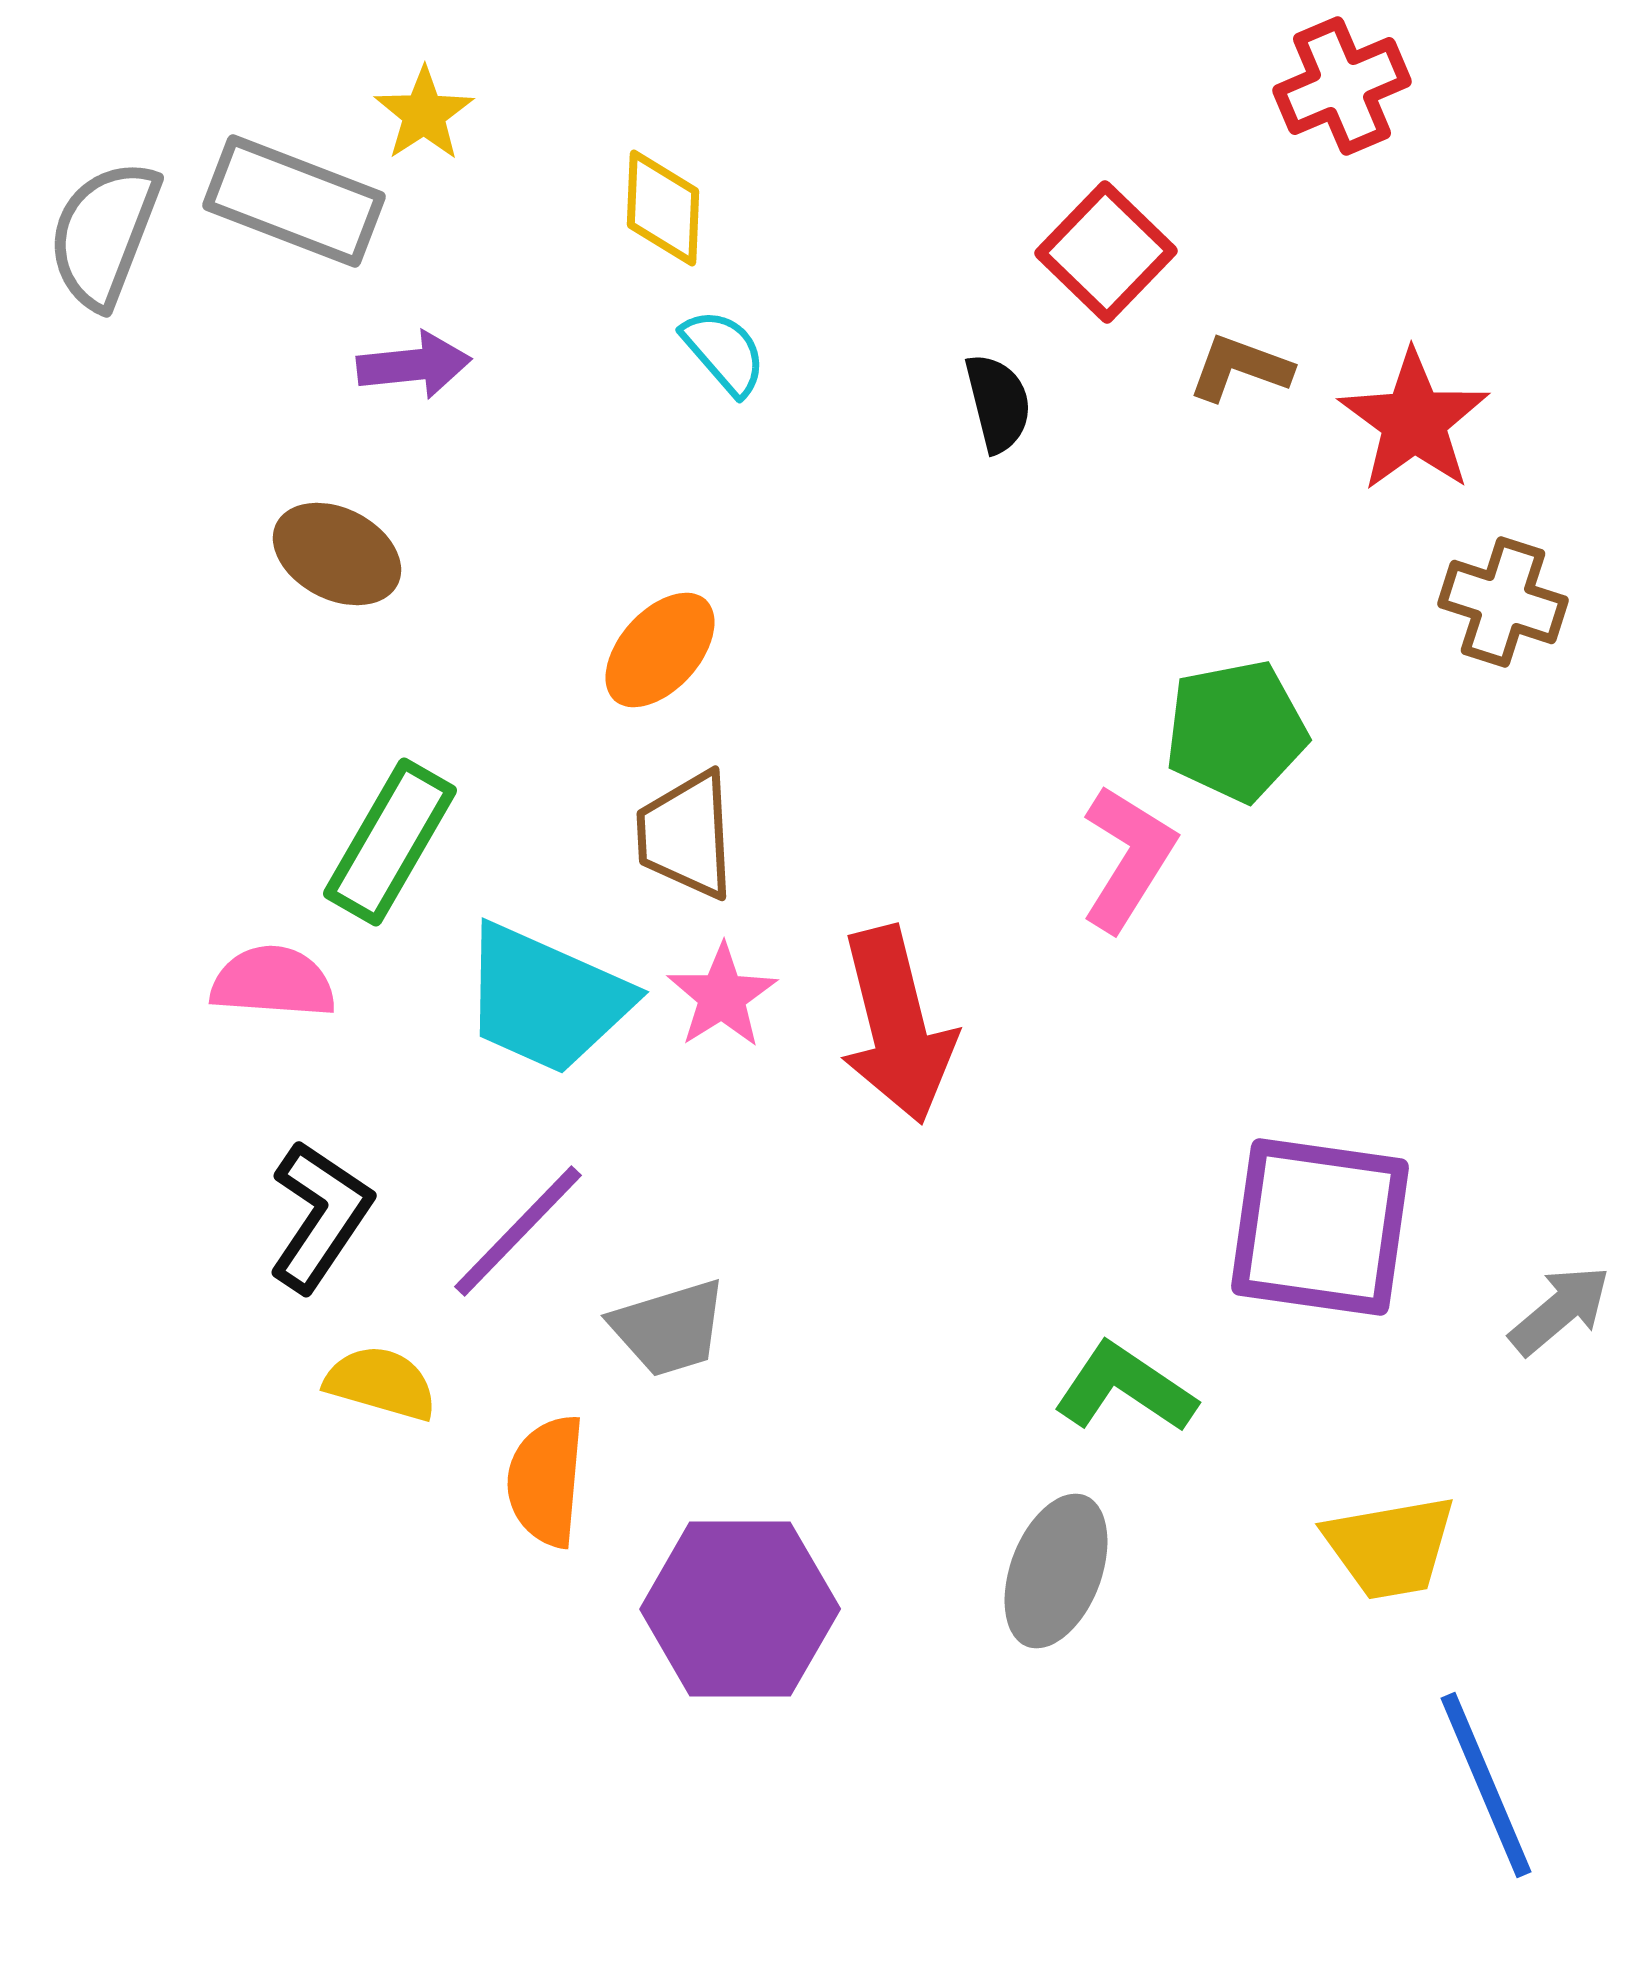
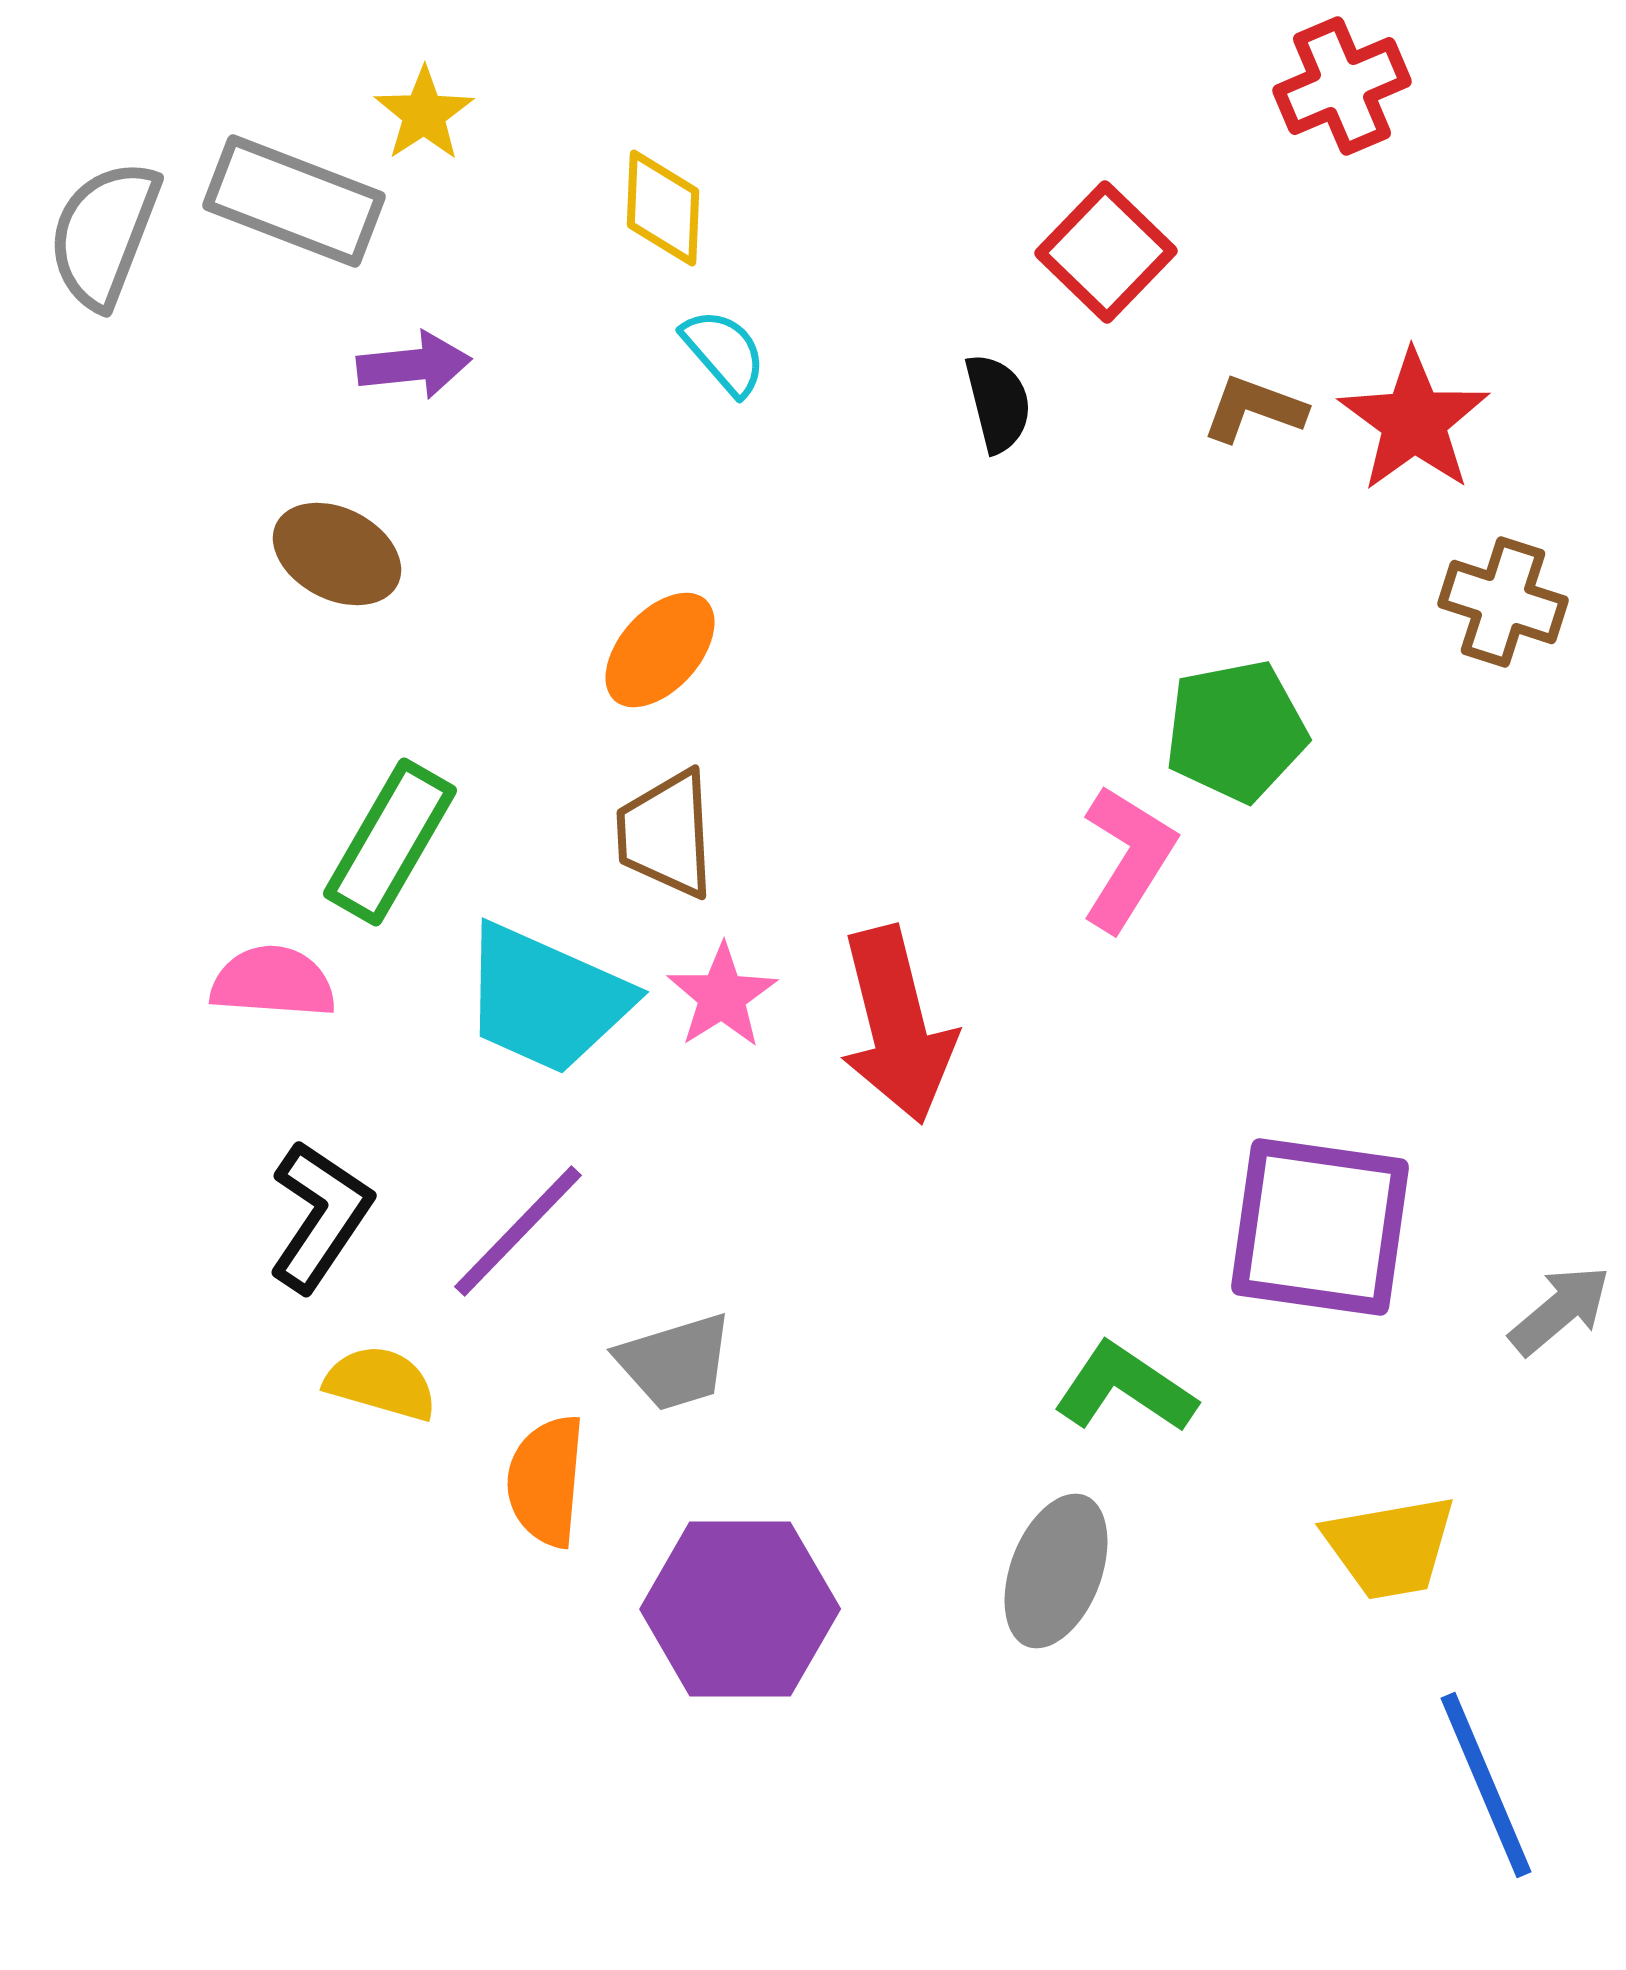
brown L-shape: moved 14 px right, 41 px down
brown trapezoid: moved 20 px left, 1 px up
gray trapezoid: moved 6 px right, 34 px down
